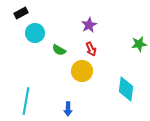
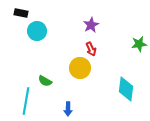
black rectangle: rotated 40 degrees clockwise
purple star: moved 2 px right
cyan circle: moved 2 px right, 2 px up
green semicircle: moved 14 px left, 31 px down
yellow circle: moved 2 px left, 3 px up
